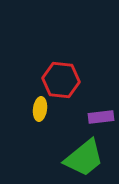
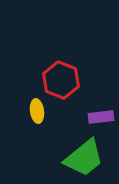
red hexagon: rotated 15 degrees clockwise
yellow ellipse: moved 3 px left, 2 px down; rotated 15 degrees counterclockwise
